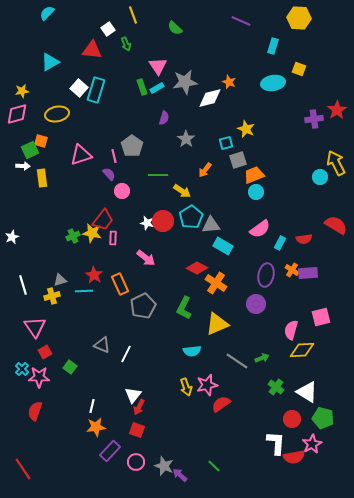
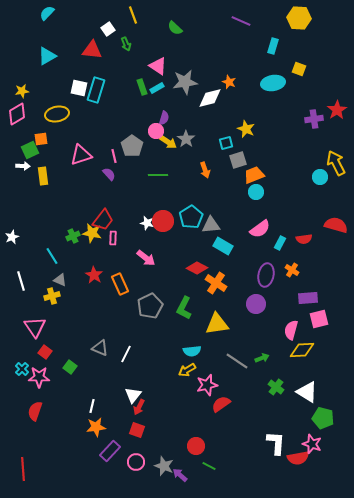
cyan triangle at (50, 62): moved 3 px left, 6 px up
pink triangle at (158, 66): rotated 24 degrees counterclockwise
white square at (79, 88): rotated 30 degrees counterclockwise
pink diamond at (17, 114): rotated 15 degrees counterclockwise
orange square at (41, 141): moved 2 px up; rotated 24 degrees counterclockwise
orange arrow at (205, 170): rotated 56 degrees counterclockwise
yellow rectangle at (42, 178): moved 1 px right, 2 px up
pink circle at (122, 191): moved 34 px right, 60 px up
yellow arrow at (182, 191): moved 14 px left, 49 px up
red semicircle at (336, 225): rotated 15 degrees counterclockwise
purple rectangle at (308, 273): moved 25 px down
gray triangle at (60, 280): rotated 40 degrees clockwise
white line at (23, 285): moved 2 px left, 4 px up
cyan line at (84, 291): moved 32 px left, 35 px up; rotated 60 degrees clockwise
gray pentagon at (143, 306): moved 7 px right
pink square at (321, 317): moved 2 px left, 2 px down
yellow triangle at (217, 324): rotated 15 degrees clockwise
gray triangle at (102, 345): moved 2 px left, 3 px down
red square at (45, 352): rotated 24 degrees counterclockwise
yellow arrow at (186, 387): moved 1 px right, 17 px up; rotated 78 degrees clockwise
red circle at (292, 419): moved 96 px left, 27 px down
pink star at (312, 444): rotated 24 degrees counterclockwise
red semicircle at (294, 457): moved 4 px right, 1 px down
green line at (214, 466): moved 5 px left; rotated 16 degrees counterclockwise
red line at (23, 469): rotated 30 degrees clockwise
